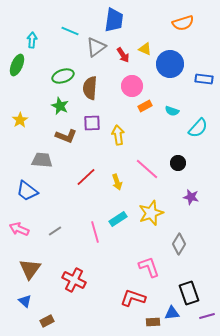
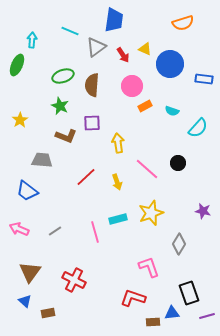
brown semicircle at (90, 88): moved 2 px right, 3 px up
yellow arrow at (118, 135): moved 8 px down
purple star at (191, 197): moved 12 px right, 14 px down
cyan rectangle at (118, 219): rotated 18 degrees clockwise
brown triangle at (30, 269): moved 3 px down
brown rectangle at (47, 321): moved 1 px right, 8 px up; rotated 16 degrees clockwise
